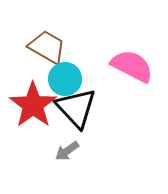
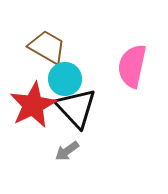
pink semicircle: rotated 105 degrees counterclockwise
red star: rotated 9 degrees clockwise
